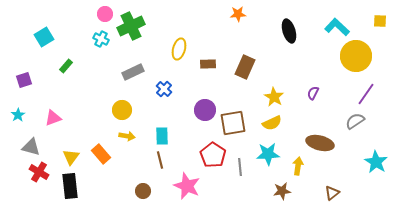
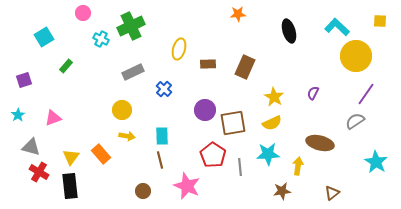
pink circle at (105, 14): moved 22 px left, 1 px up
